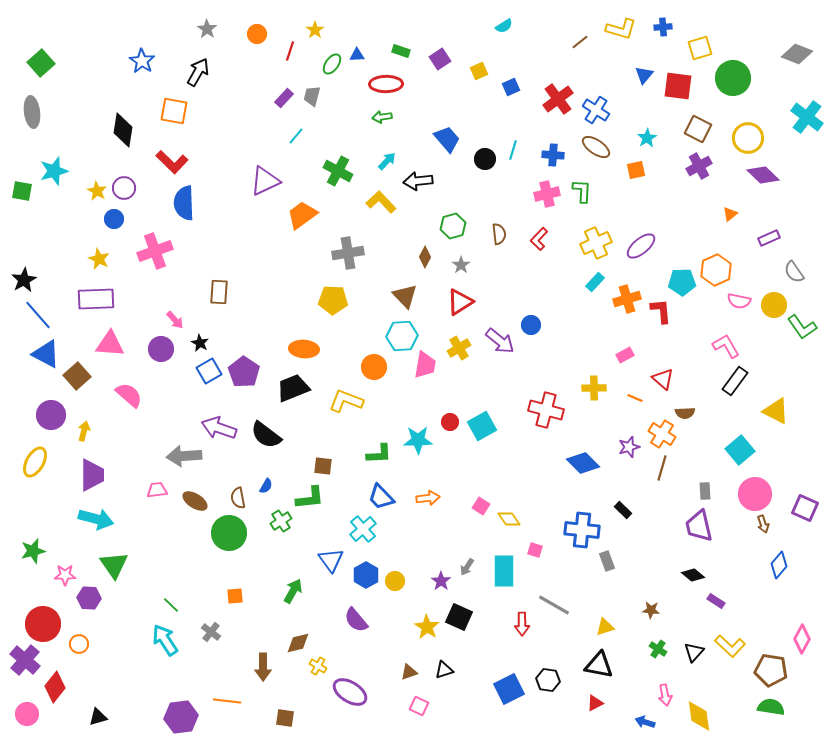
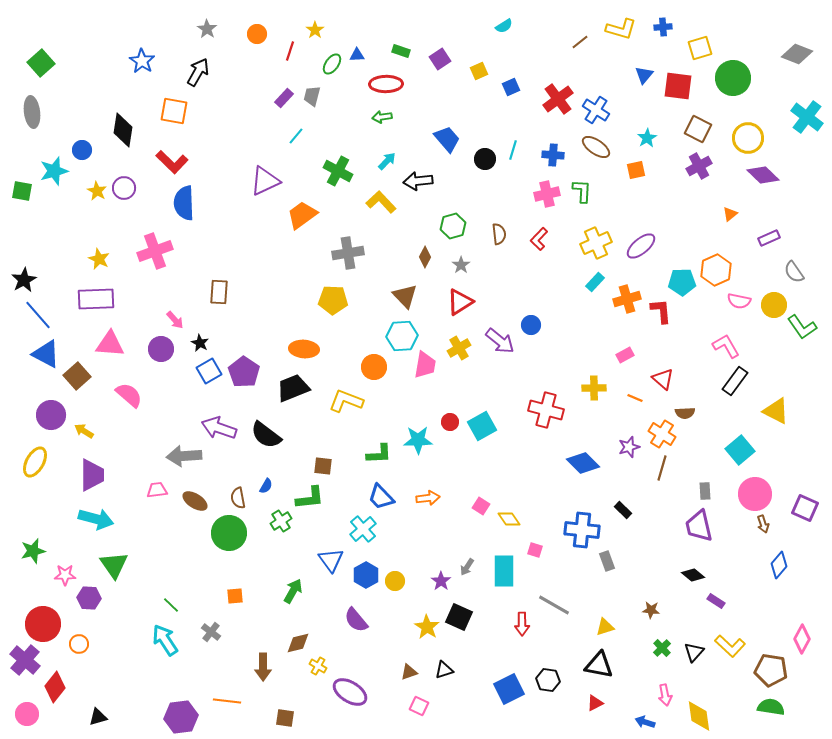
blue circle at (114, 219): moved 32 px left, 69 px up
yellow arrow at (84, 431): rotated 72 degrees counterclockwise
green cross at (658, 649): moved 4 px right, 1 px up; rotated 12 degrees clockwise
